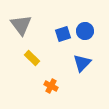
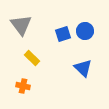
blue triangle: moved 1 px right, 5 px down; rotated 30 degrees counterclockwise
orange cross: moved 28 px left; rotated 16 degrees counterclockwise
